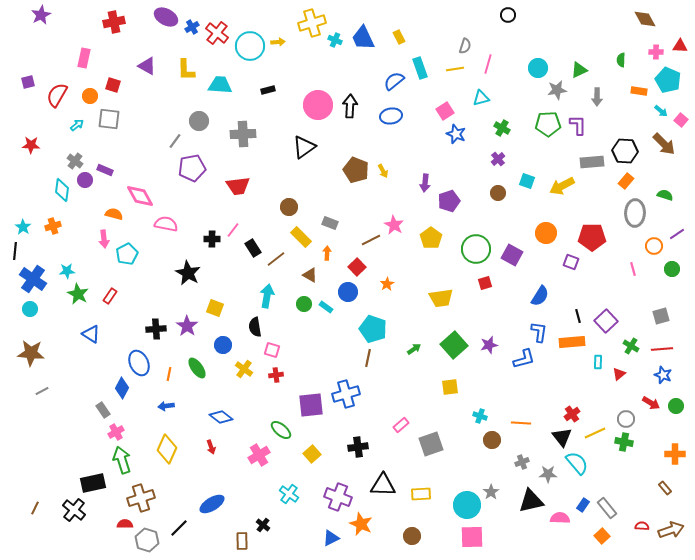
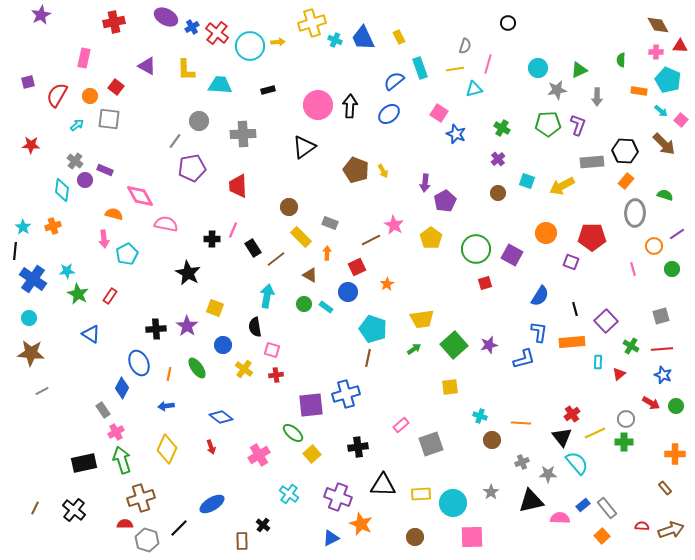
black circle at (508, 15): moved 8 px down
brown diamond at (645, 19): moved 13 px right, 6 px down
red square at (113, 85): moved 3 px right, 2 px down; rotated 21 degrees clockwise
cyan triangle at (481, 98): moved 7 px left, 9 px up
pink square at (445, 111): moved 6 px left, 2 px down; rotated 24 degrees counterclockwise
blue ellipse at (391, 116): moved 2 px left, 2 px up; rotated 30 degrees counterclockwise
purple L-shape at (578, 125): rotated 20 degrees clockwise
red trapezoid at (238, 186): rotated 95 degrees clockwise
purple pentagon at (449, 201): moved 4 px left; rotated 10 degrees counterclockwise
pink line at (233, 230): rotated 14 degrees counterclockwise
red square at (357, 267): rotated 18 degrees clockwise
yellow trapezoid at (441, 298): moved 19 px left, 21 px down
cyan circle at (30, 309): moved 1 px left, 9 px down
black line at (578, 316): moved 3 px left, 7 px up
green ellipse at (281, 430): moved 12 px right, 3 px down
green cross at (624, 442): rotated 12 degrees counterclockwise
black rectangle at (93, 483): moved 9 px left, 20 px up
cyan circle at (467, 505): moved 14 px left, 2 px up
blue rectangle at (583, 505): rotated 16 degrees clockwise
brown circle at (412, 536): moved 3 px right, 1 px down
